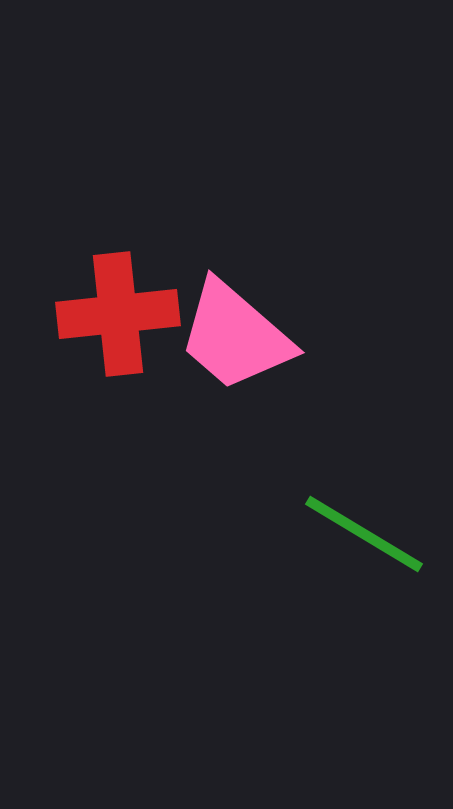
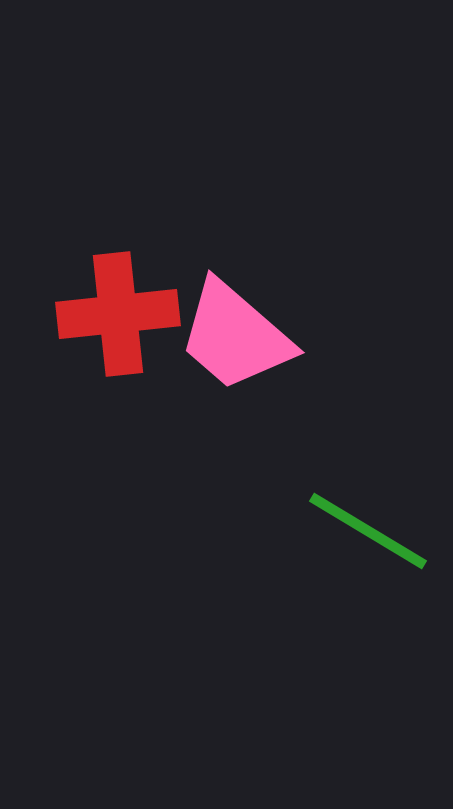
green line: moved 4 px right, 3 px up
